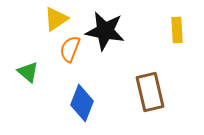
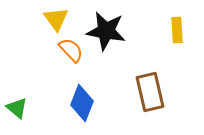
yellow triangle: rotated 32 degrees counterclockwise
black star: moved 1 px right
orange semicircle: moved 1 px right, 1 px down; rotated 116 degrees clockwise
green triangle: moved 11 px left, 36 px down
